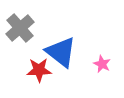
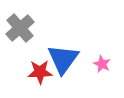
blue triangle: moved 2 px right, 7 px down; rotated 28 degrees clockwise
red star: moved 1 px right, 2 px down
